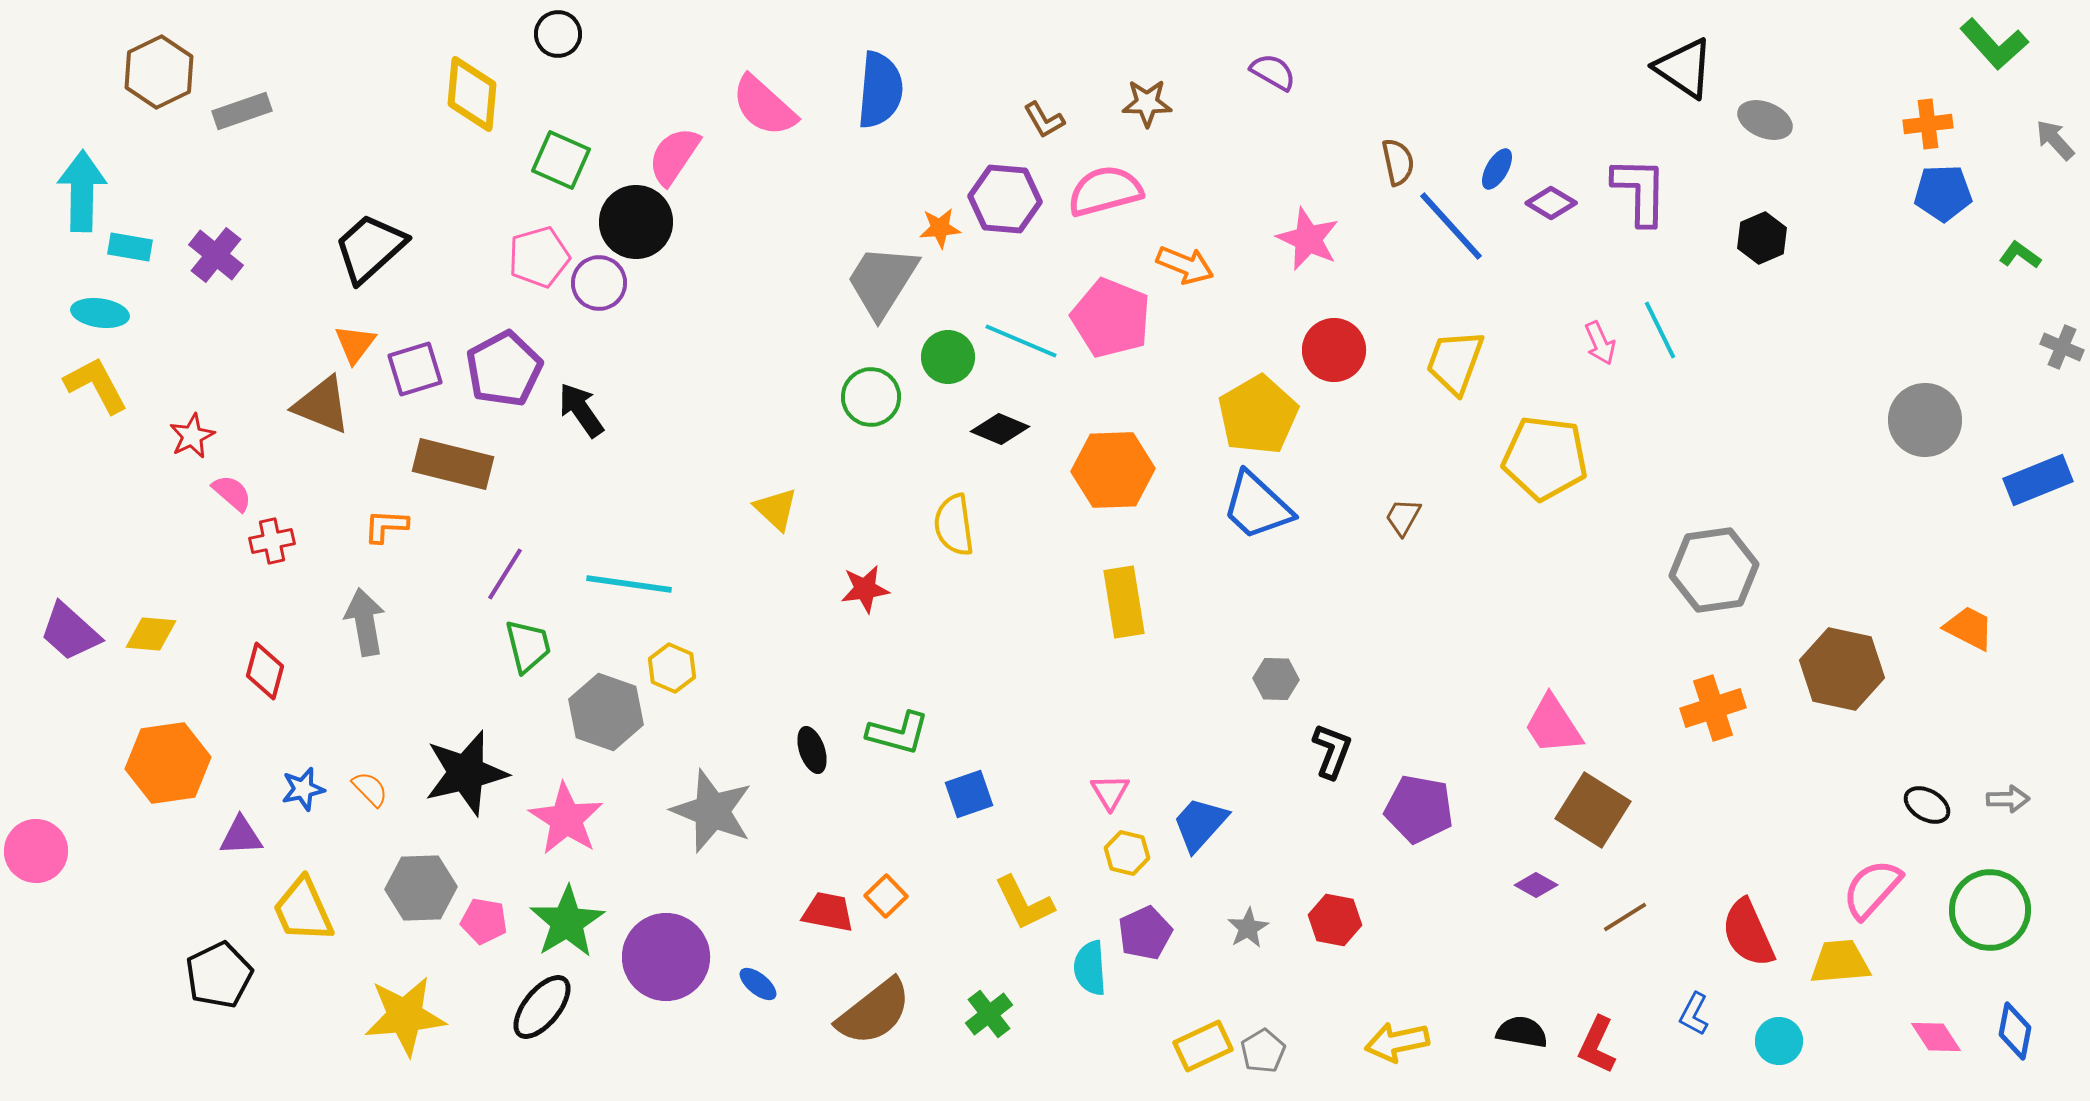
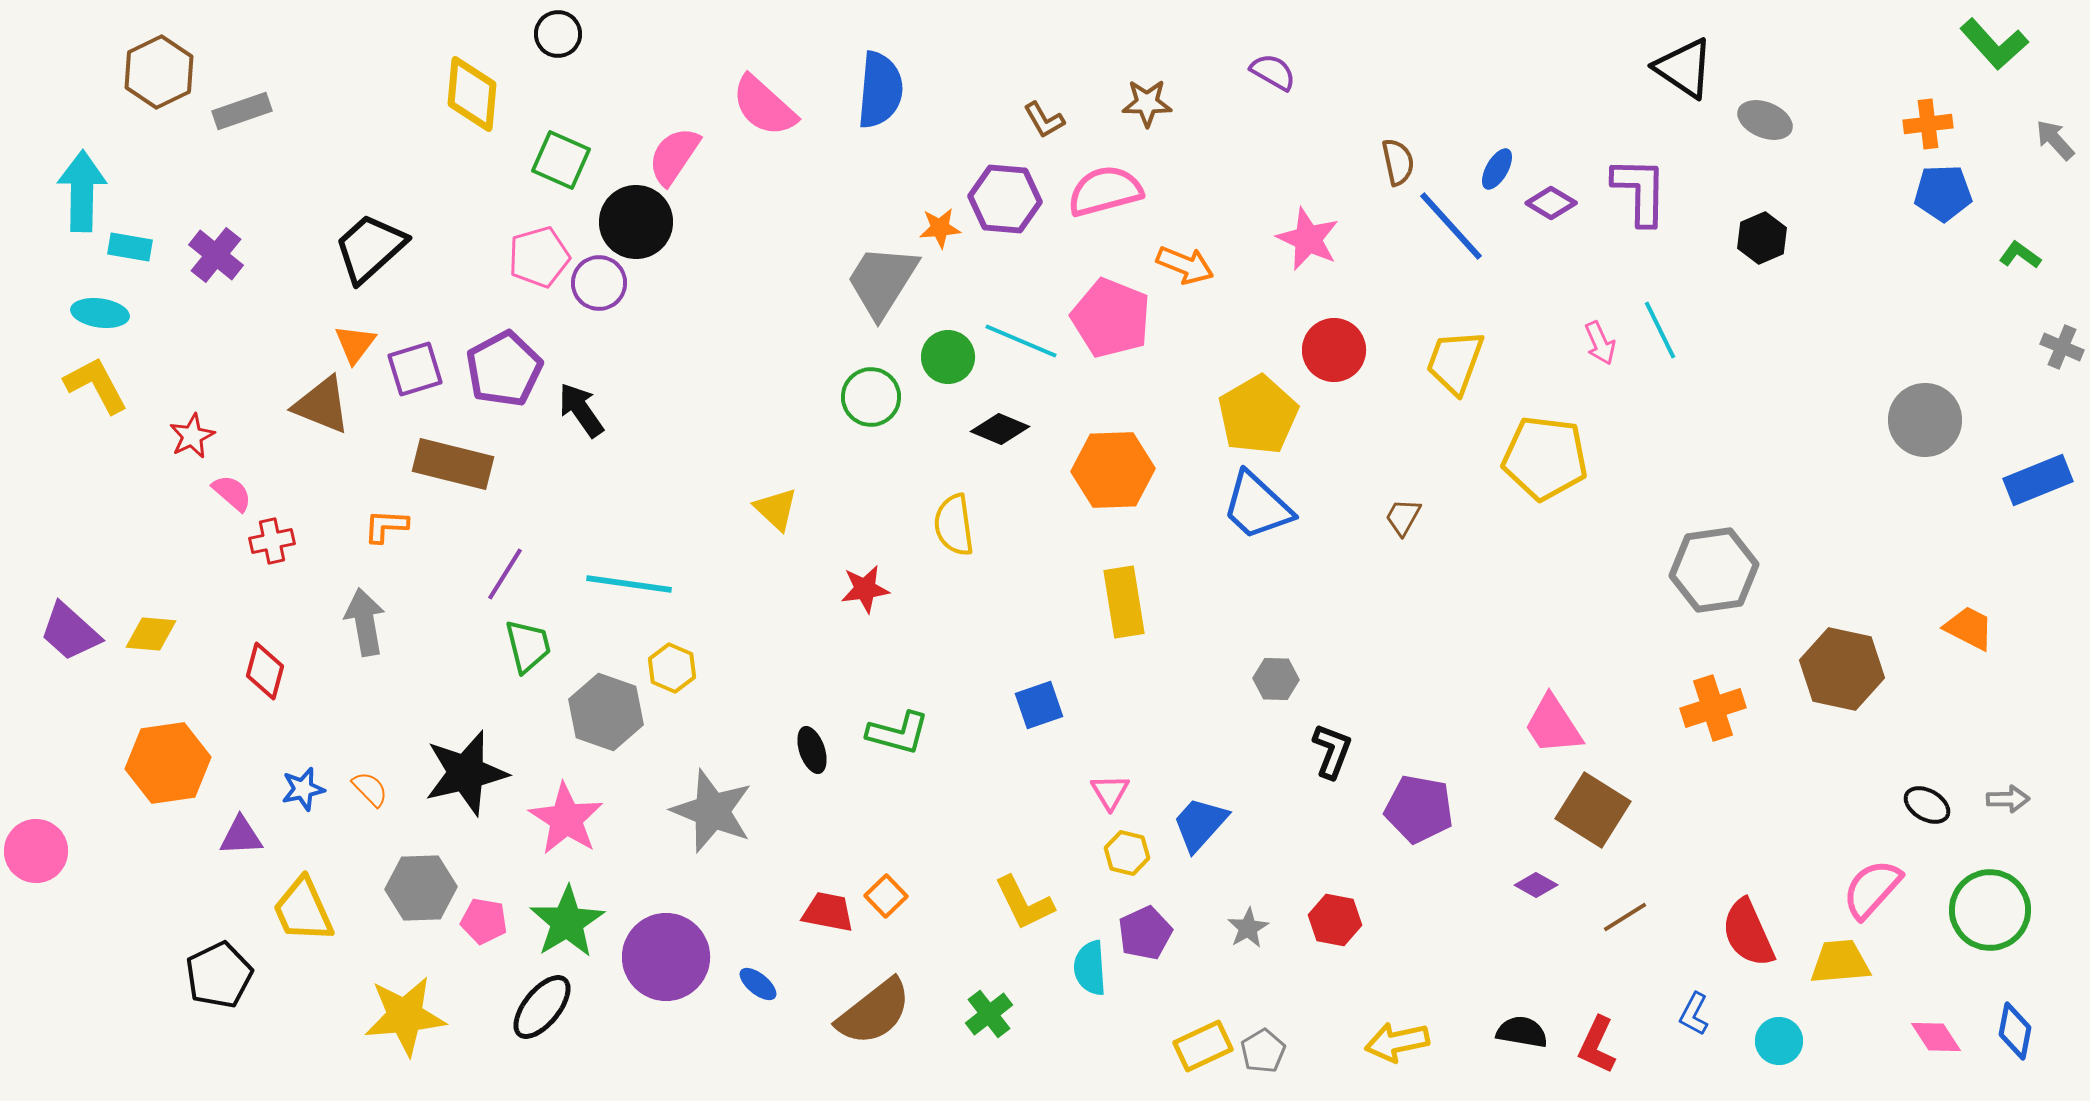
blue square at (969, 794): moved 70 px right, 89 px up
